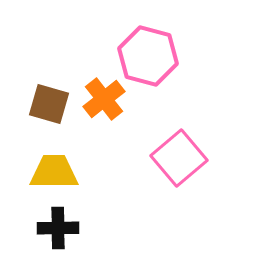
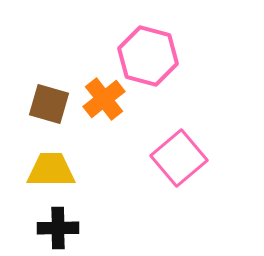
yellow trapezoid: moved 3 px left, 2 px up
